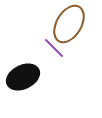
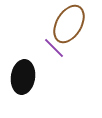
black ellipse: rotated 56 degrees counterclockwise
